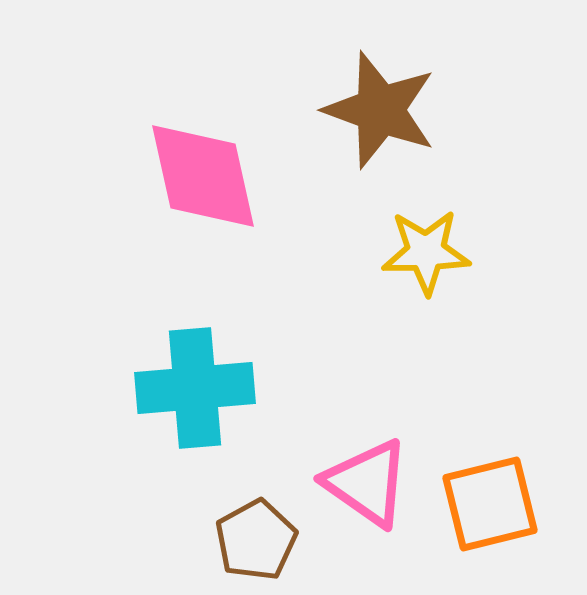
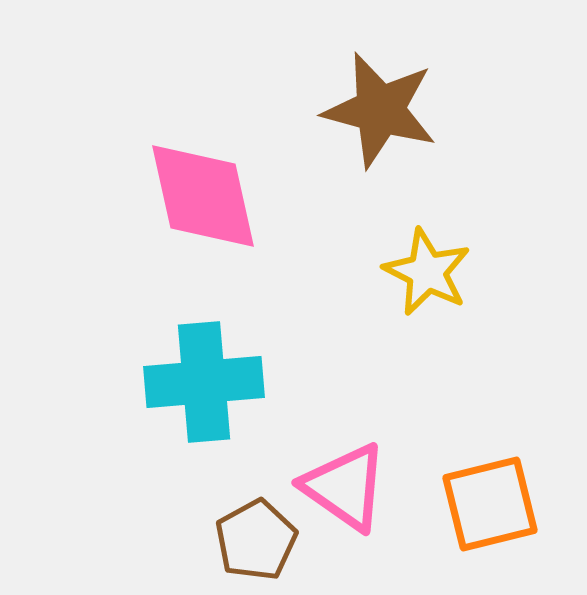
brown star: rotated 5 degrees counterclockwise
pink diamond: moved 20 px down
yellow star: moved 1 px right, 20 px down; rotated 28 degrees clockwise
cyan cross: moved 9 px right, 6 px up
pink triangle: moved 22 px left, 4 px down
